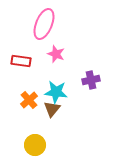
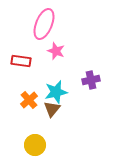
pink star: moved 3 px up
cyan star: rotated 20 degrees counterclockwise
